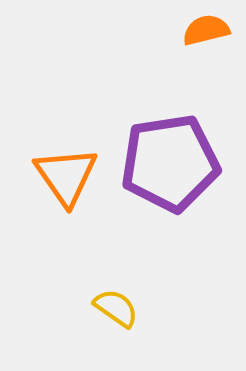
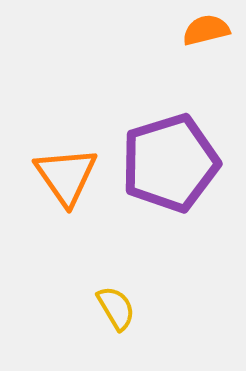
purple pentagon: rotated 8 degrees counterclockwise
yellow semicircle: rotated 24 degrees clockwise
